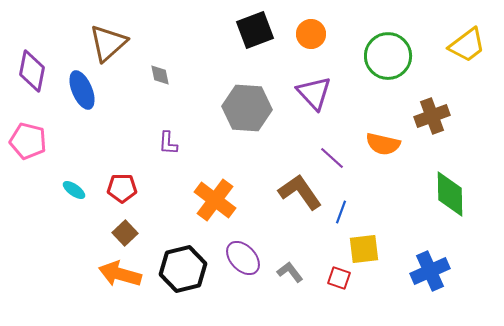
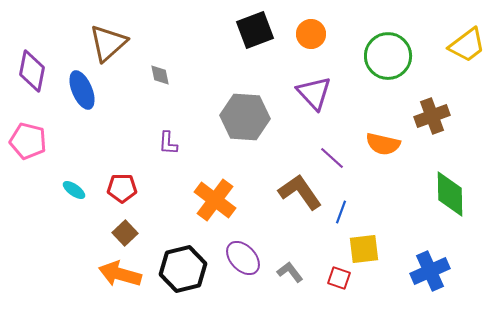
gray hexagon: moved 2 px left, 9 px down
